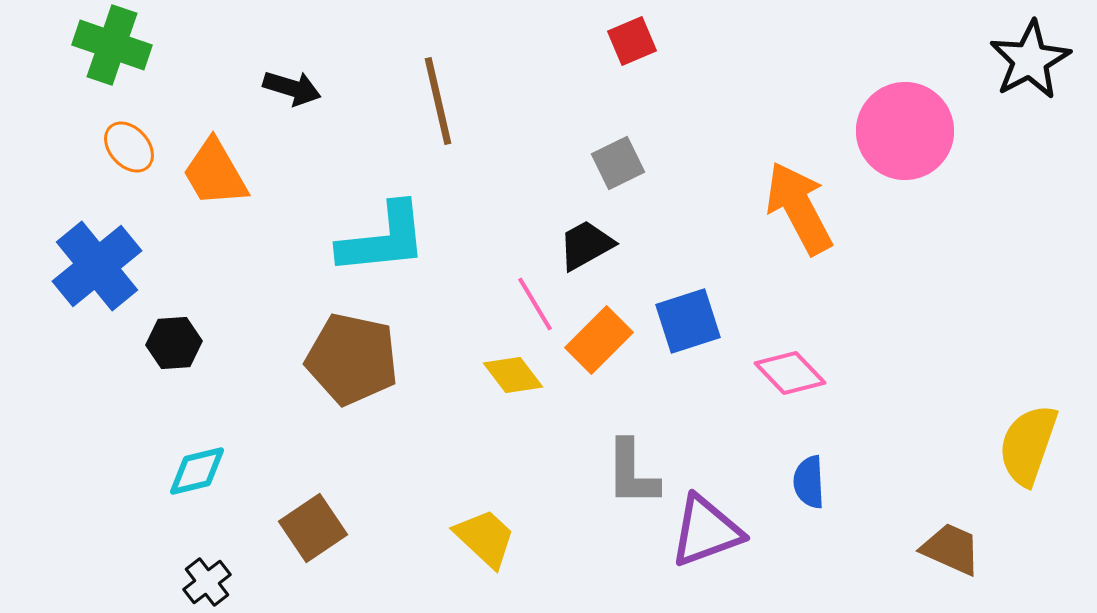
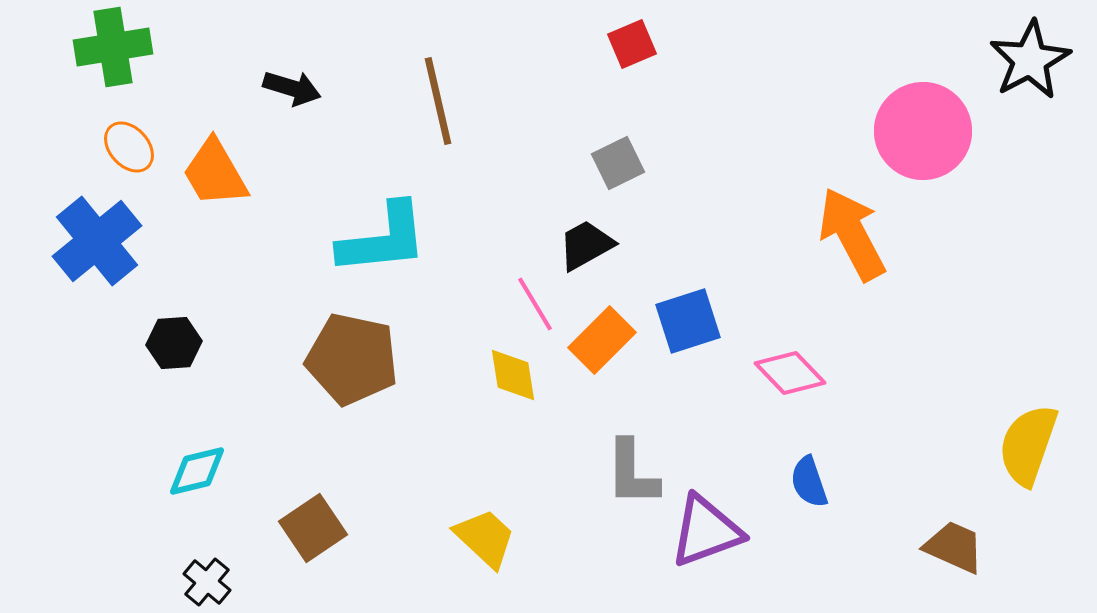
red square: moved 3 px down
green cross: moved 1 px right, 2 px down; rotated 28 degrees counterclockwise
pink circle: moved 18 px right
orange arrow: moved 53 px right, 26 px down
blue cross: moved 25 px up
orange rectangle: moved 3 px right
yellow diamond: rotated 28 degrees clockwise
blue semicircle: rotated 16 degrees counterclockwise
brown trapezoid: moved 3 px right, 2 px up
black cross: rotated 12 degrees counterclockwise
